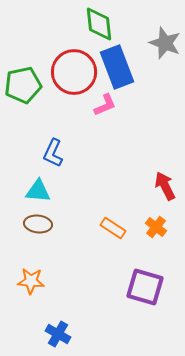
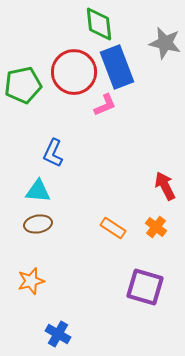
gray star: rotated 8 degrees counterclockwise
brown ellipse: rotated 16 degrees counterclockwise
orange star: rotated 20 degrees counterclockwise
